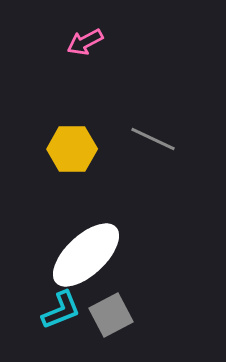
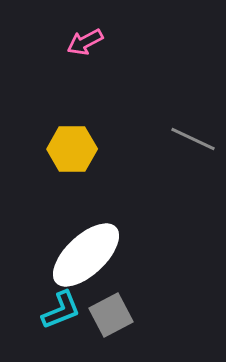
gray line: moved 40 px right
